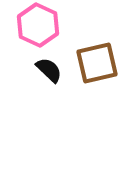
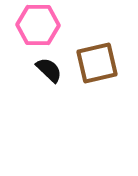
pink hexagon: rotated 24 degrees counterclockwise
